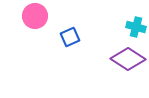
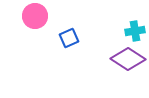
cyan cross: moved 1 px left, 4 px down; rotated 24 degrees counterclockwise
blue square: moved 1 px left, 1 px down
